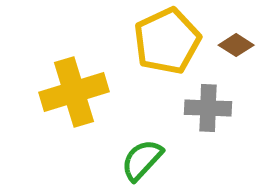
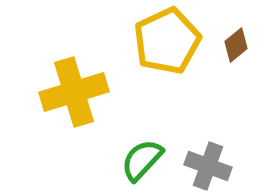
brown diamond: rotated 72 degrees counterclockwise
gray cross: moved 58 px down; rotated 18 degrees clockwise
